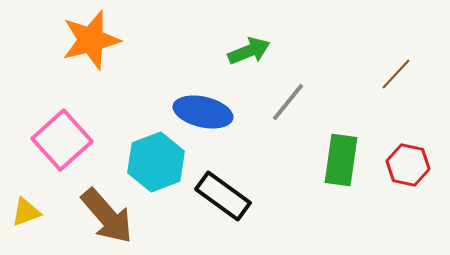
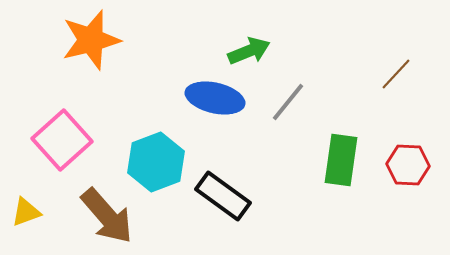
blue ellipse: moved 12 px right, 14 px up
red hexagon: rotated 9 degrees counterclockwise
